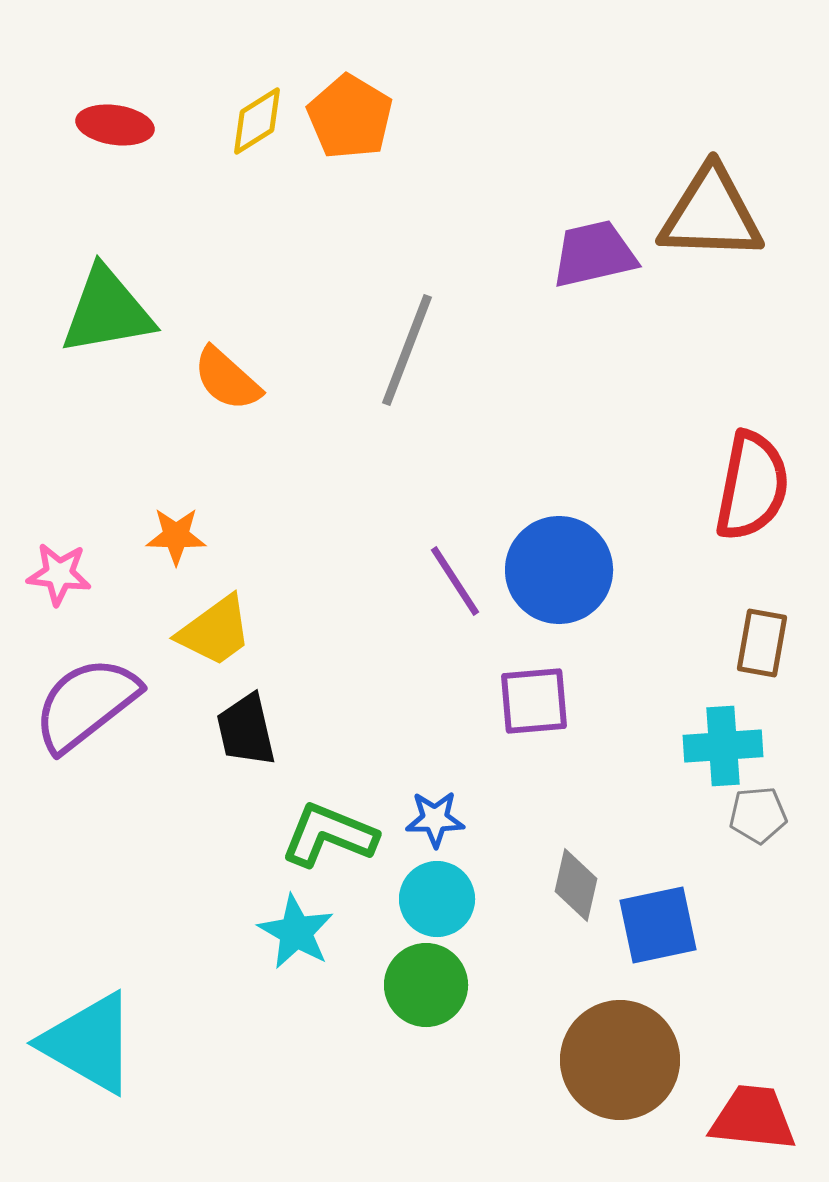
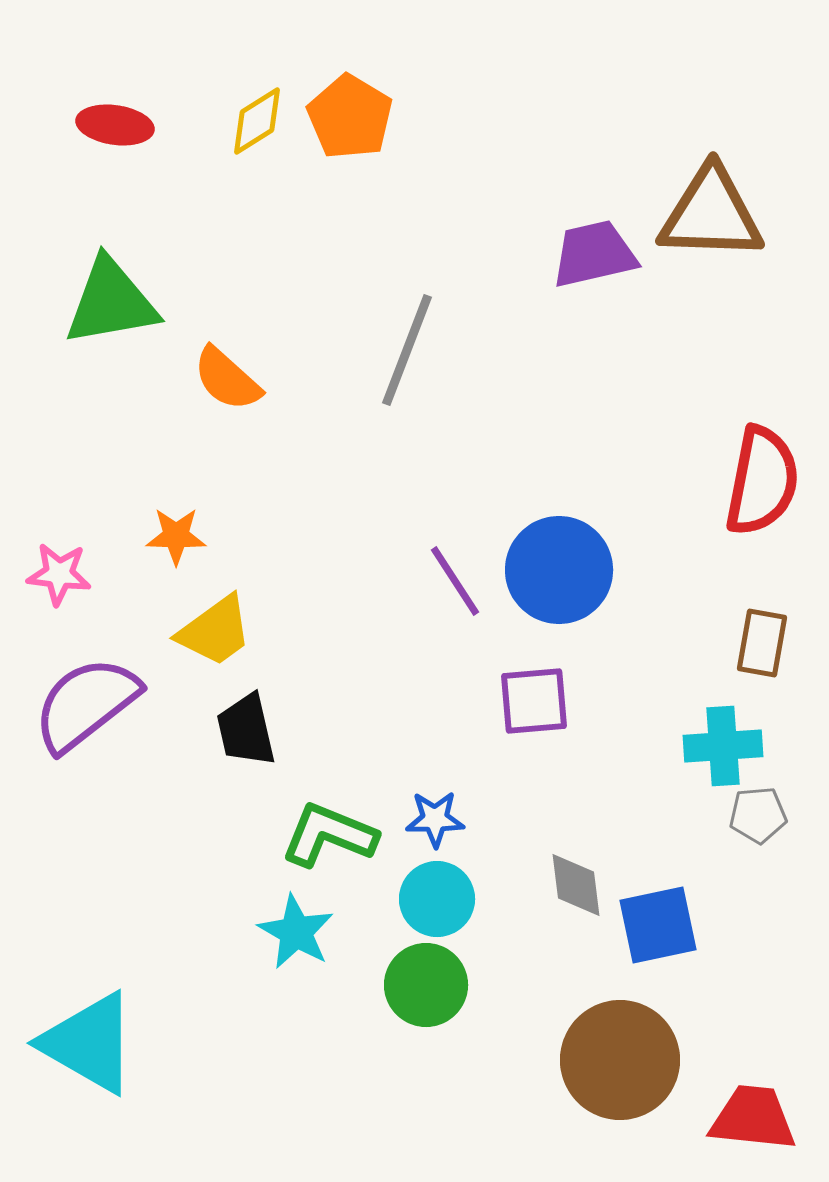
green triangle: moved 4 px right, 9 px up
red semicircle: moved 10 px right, 5 px up
gray diamond: rotated 20 degrees counterclockwise
